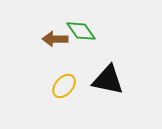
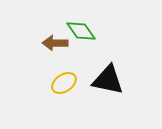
brown arrow: moved 4 px down
yellow ellipse: moved 3 px up; rotated 15 degrees clockwise
